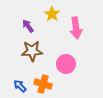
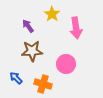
blue arrow: moved 4 px left, 8 px up
